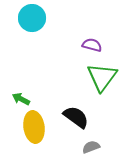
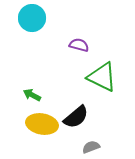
purple semicircle: moved 13 px left
green triangle: rotated 40 degrees counterclockwise
green arrow: moved 11 px right, 4 px up
black semicircle: rotated 104 degrees clockwise
yellow ellipse: moved 8 px right, 3 px up; rotated 72 degrees counterclockwise
